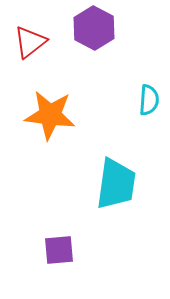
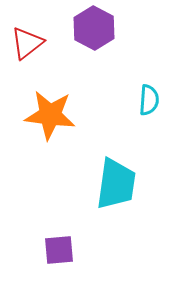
red triangle: moved 3 px left, 1 px down
